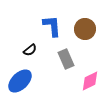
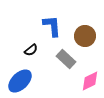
brown circle: moved 7 px down
black semicircle: moved 1 px right
gray rectangle: rotated 24 degrees counterclockwise
